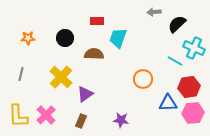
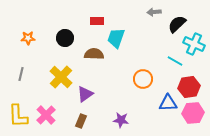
cyan trapezoid: moved 2 px left
cyan cross: moved 4 px up
